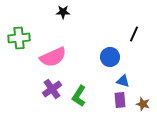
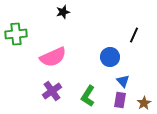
black star: rotated 16 degrees counterclockwise
black line: moved 1 px down
green cross: moved 3 px left, 4 px up
blue triangle: rotated 32 degrees clockwise
purple cross: moved 2 px down
green L-shape: moved 9 px right
purple rectangle: rotated 14 degrees clockwise
brown star: moved 1 px right, 1 px up; rotated 24 degrees clockwise
